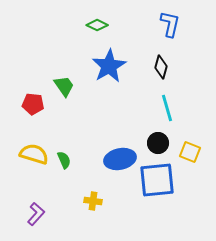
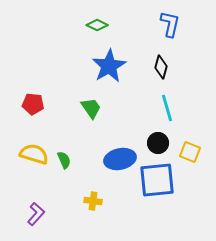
green trapezoid: moved 27 px right, 22 px down
